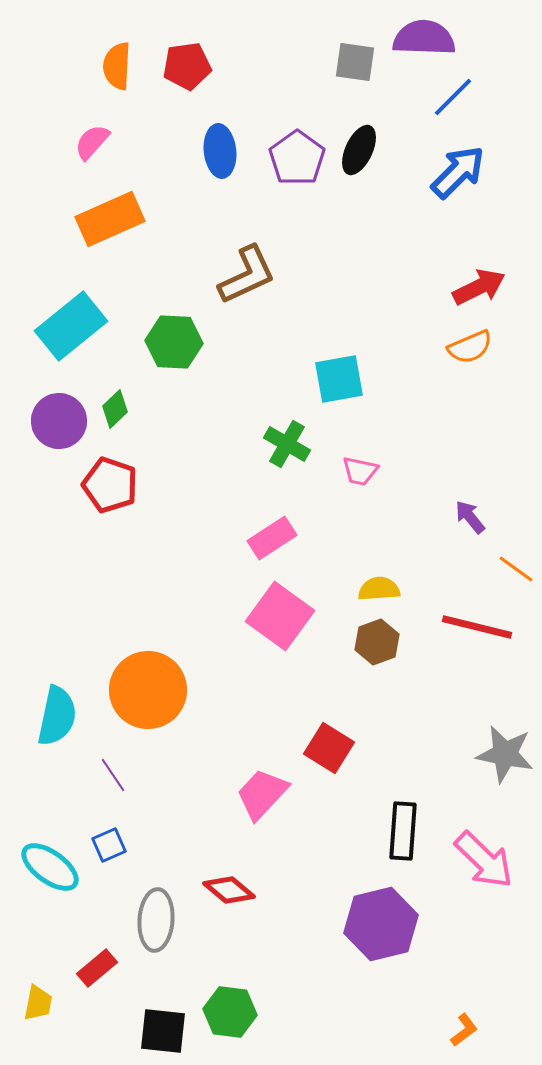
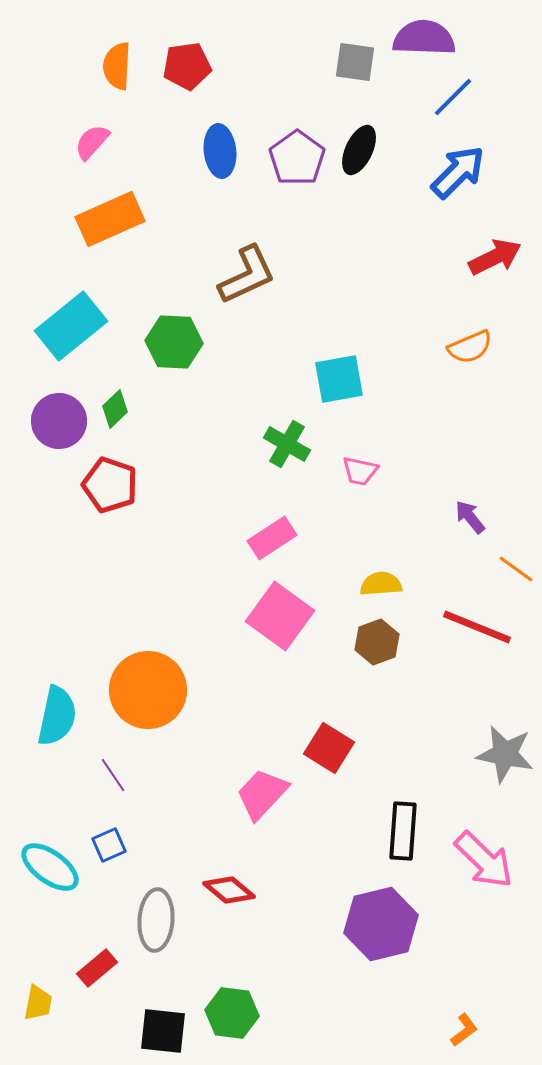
red arrow at (479, 287): moved 16 px right, 30 px up
yellow semicircle at (379, 589): moved 2 px right, 5 px up
red line at (477, 627): rotated 8 degrees clockwise
green hexagon at (230, 1012): moved 2 px right, 1 px down
